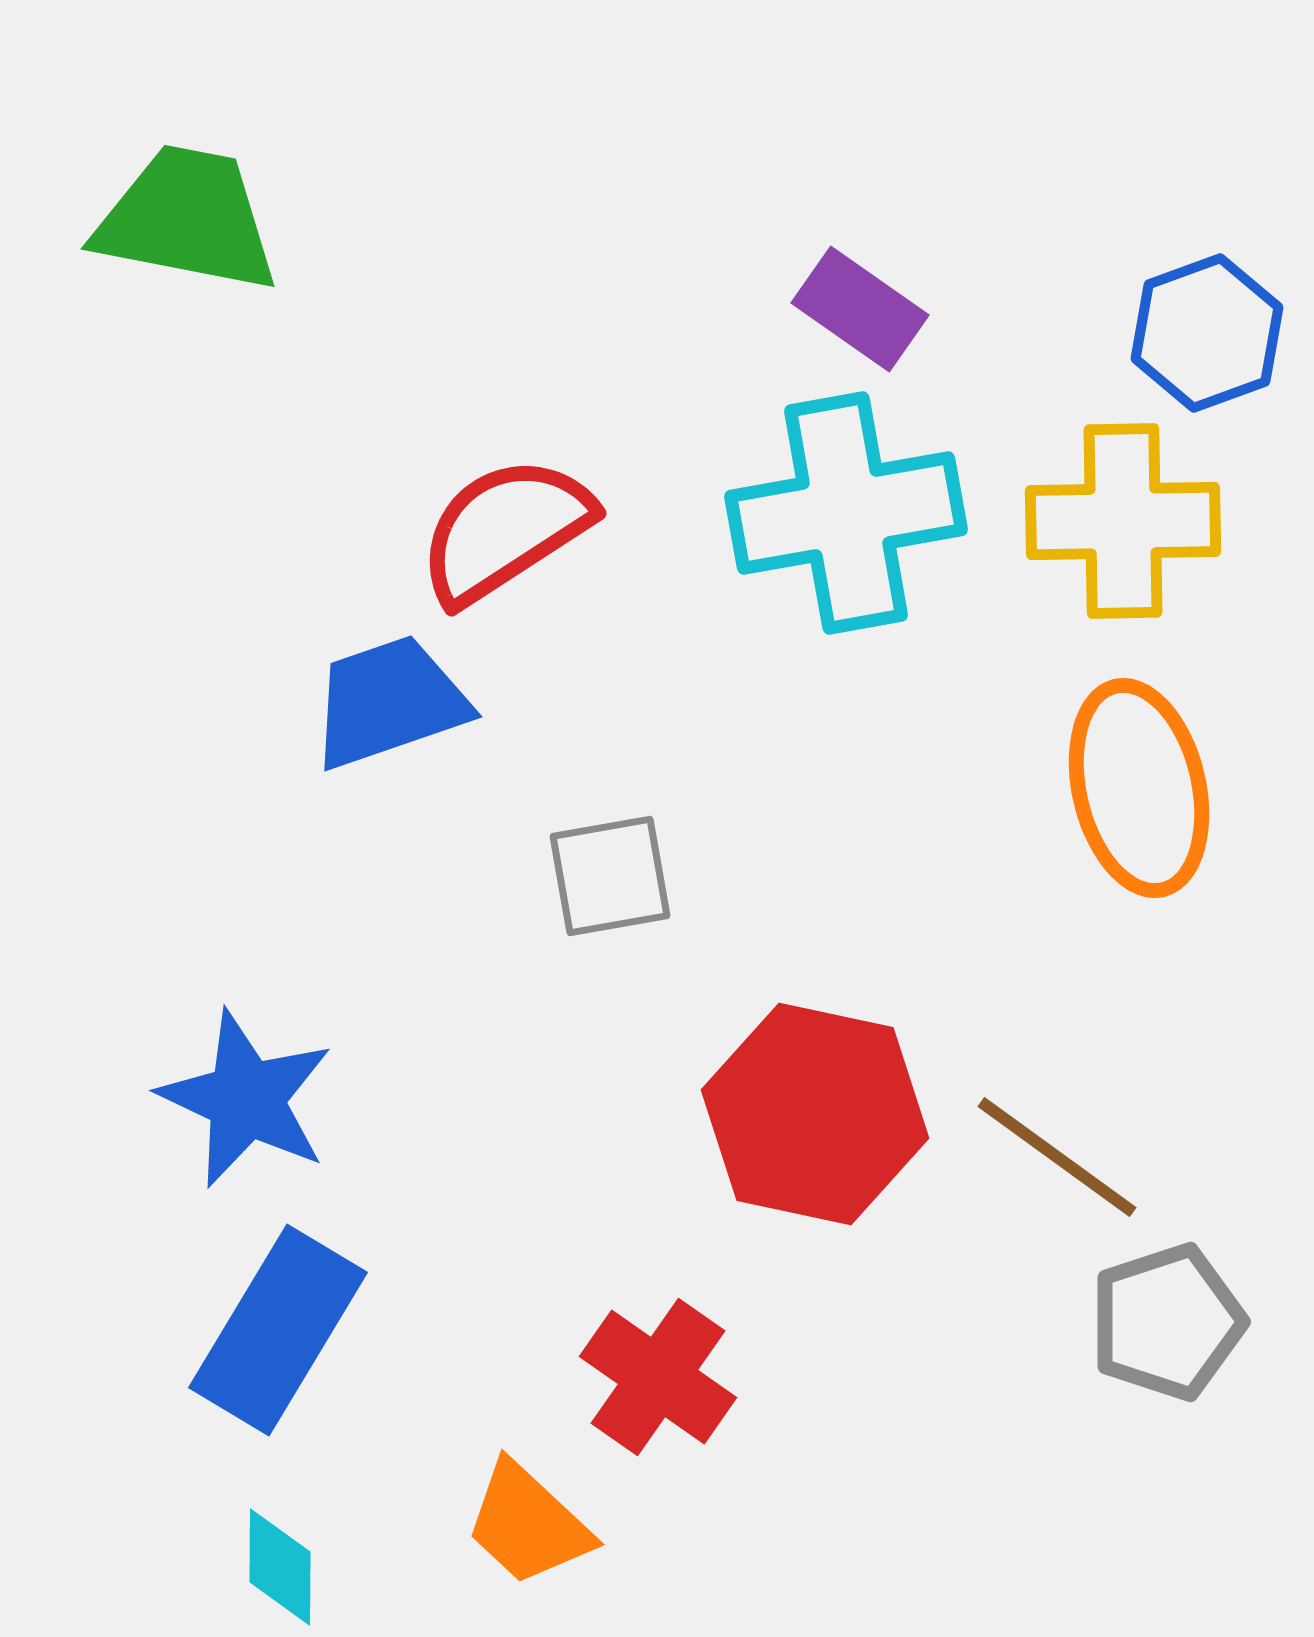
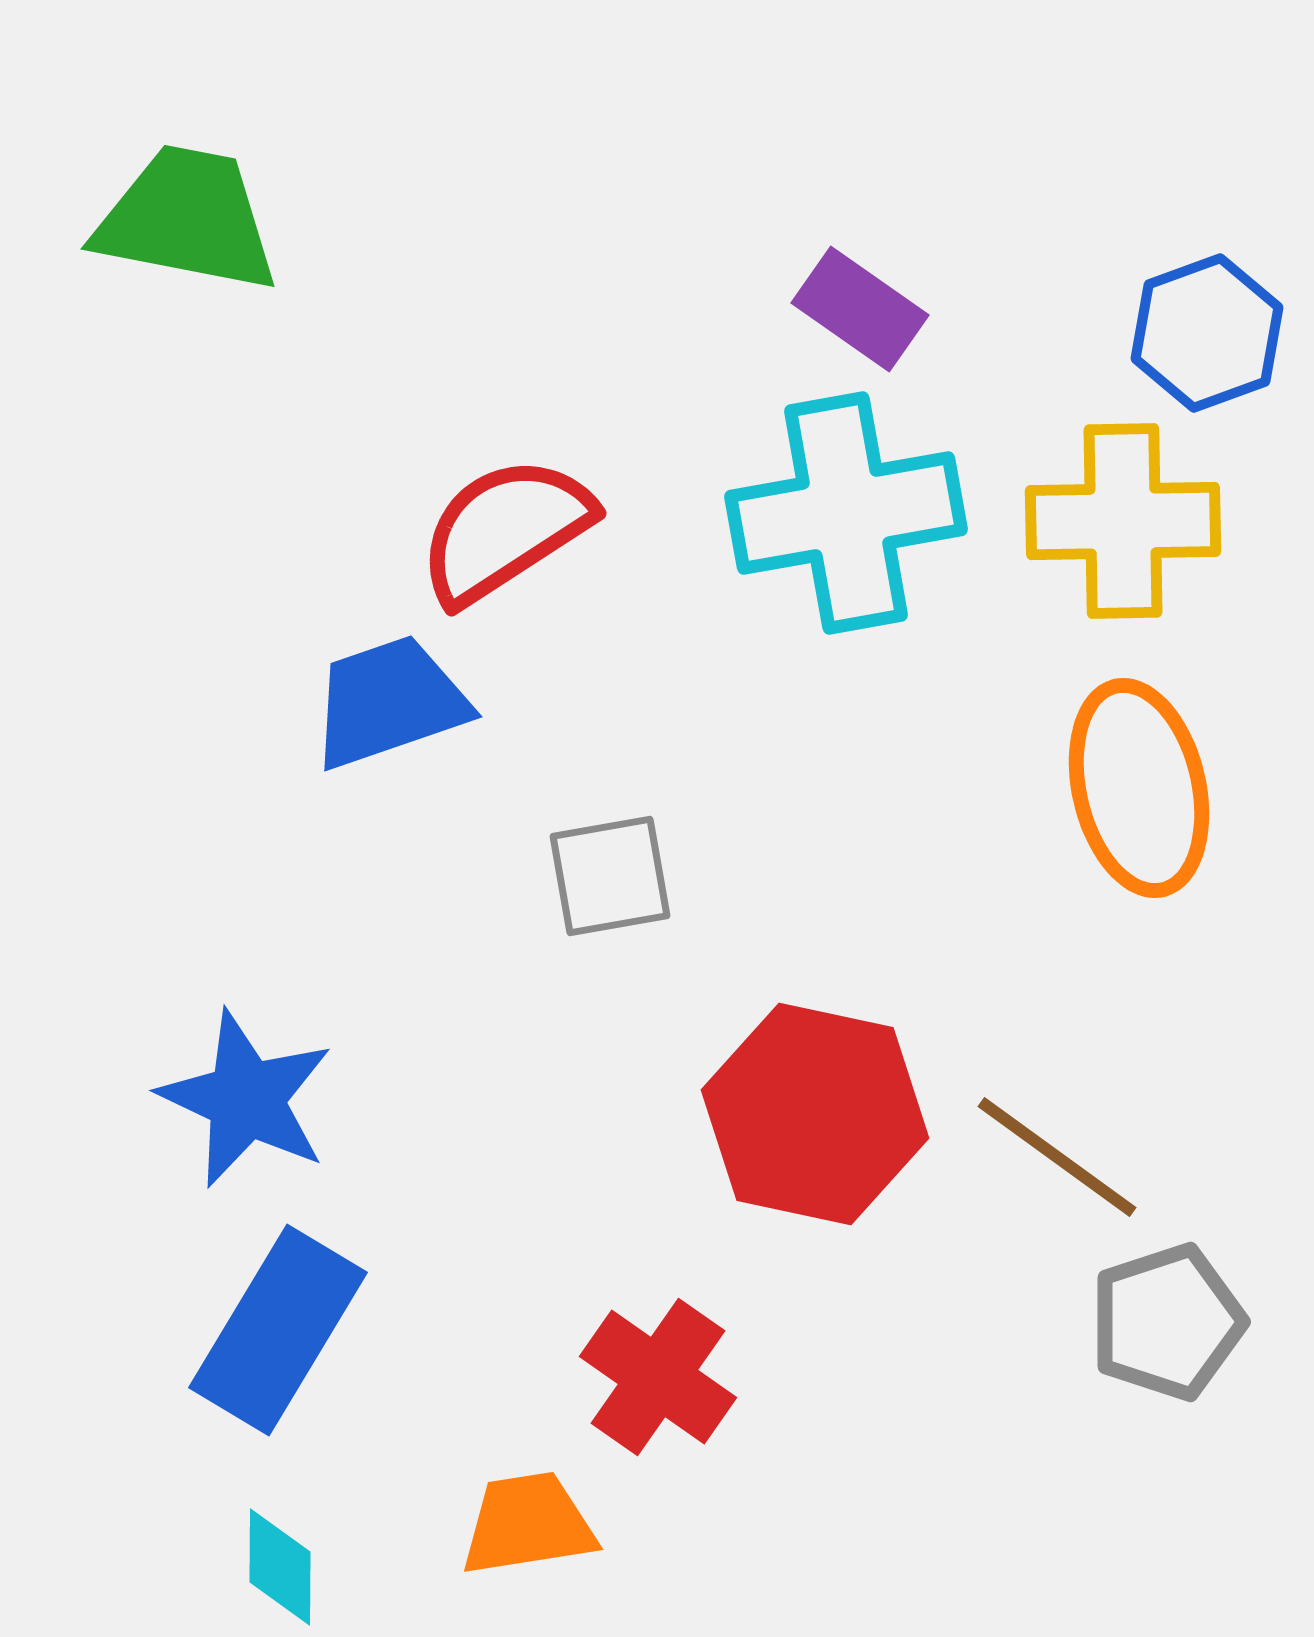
orange trapezoid: rotated 128 degrees clockwise
